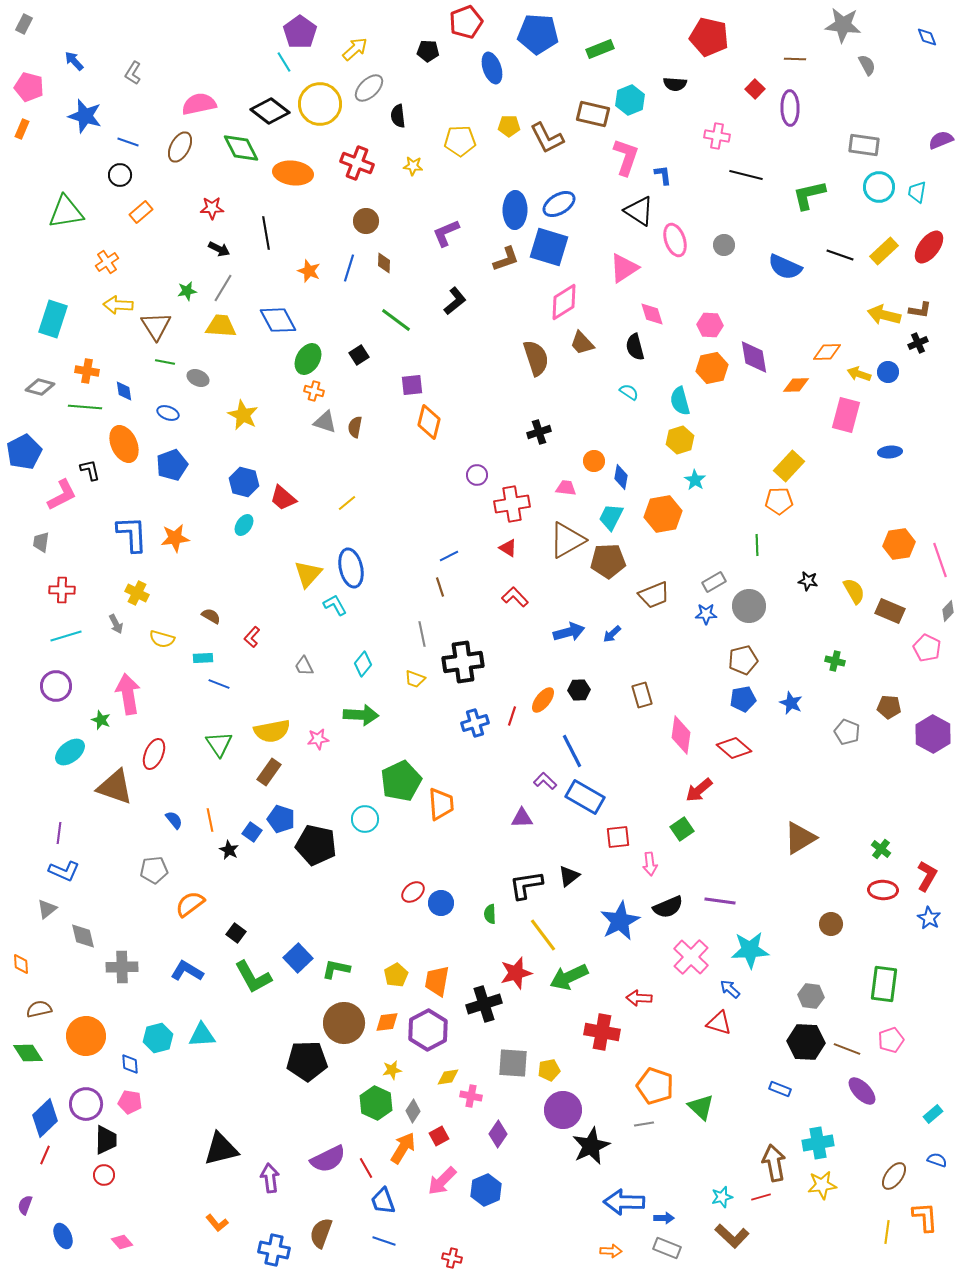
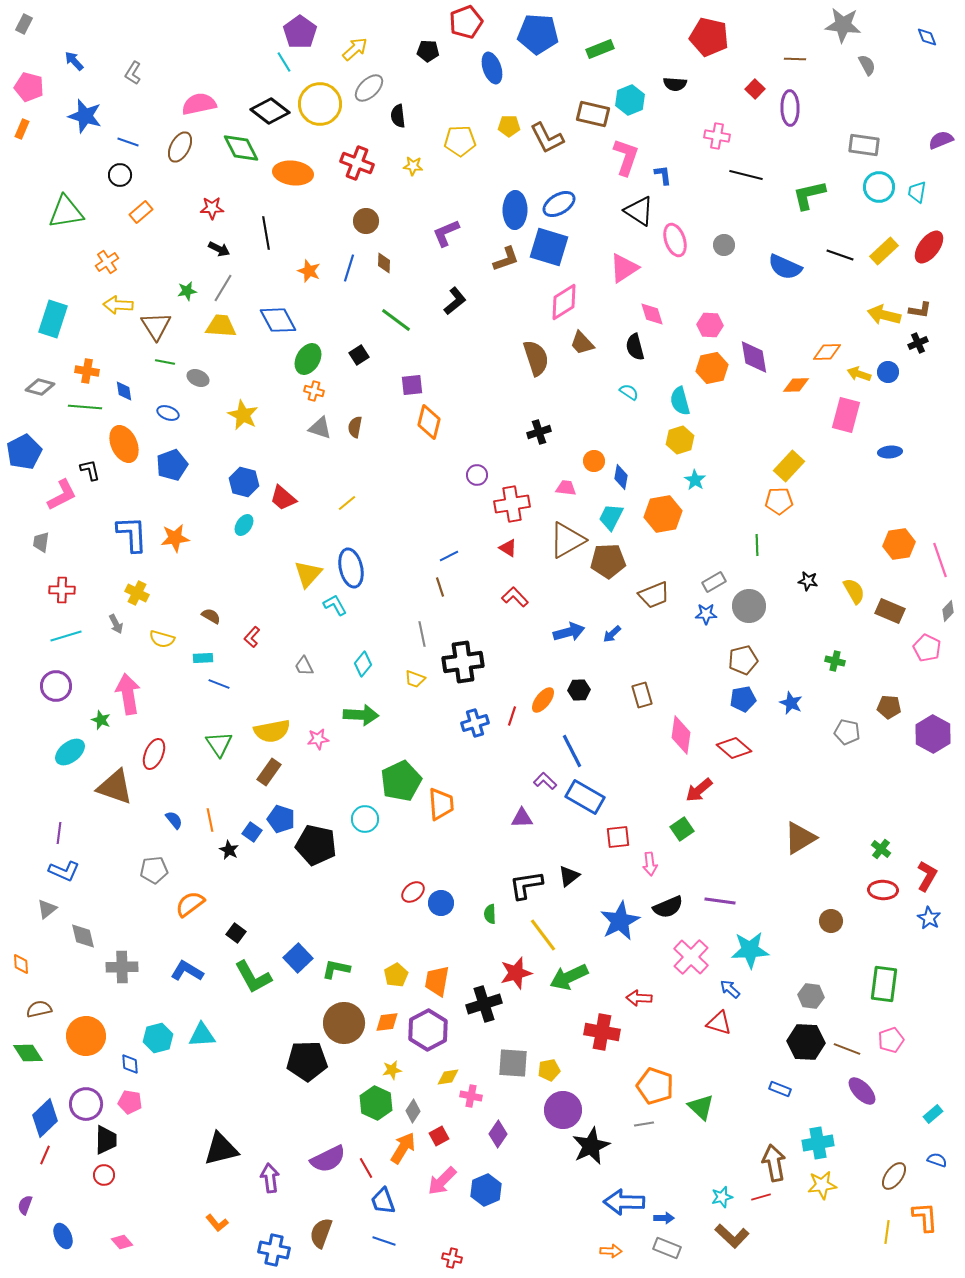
gray triangle at (325, 422): moved 5 px left, 6 px down
gray pentagon at (847, 732): rotated 10 degrees counterclockwise
brown circle at (831, 924): moved 3 px up
